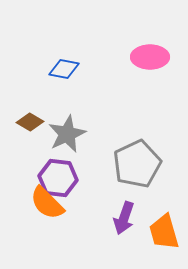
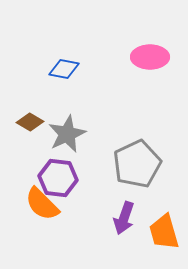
orange semicircle: moved 5 px left, 1 px down
